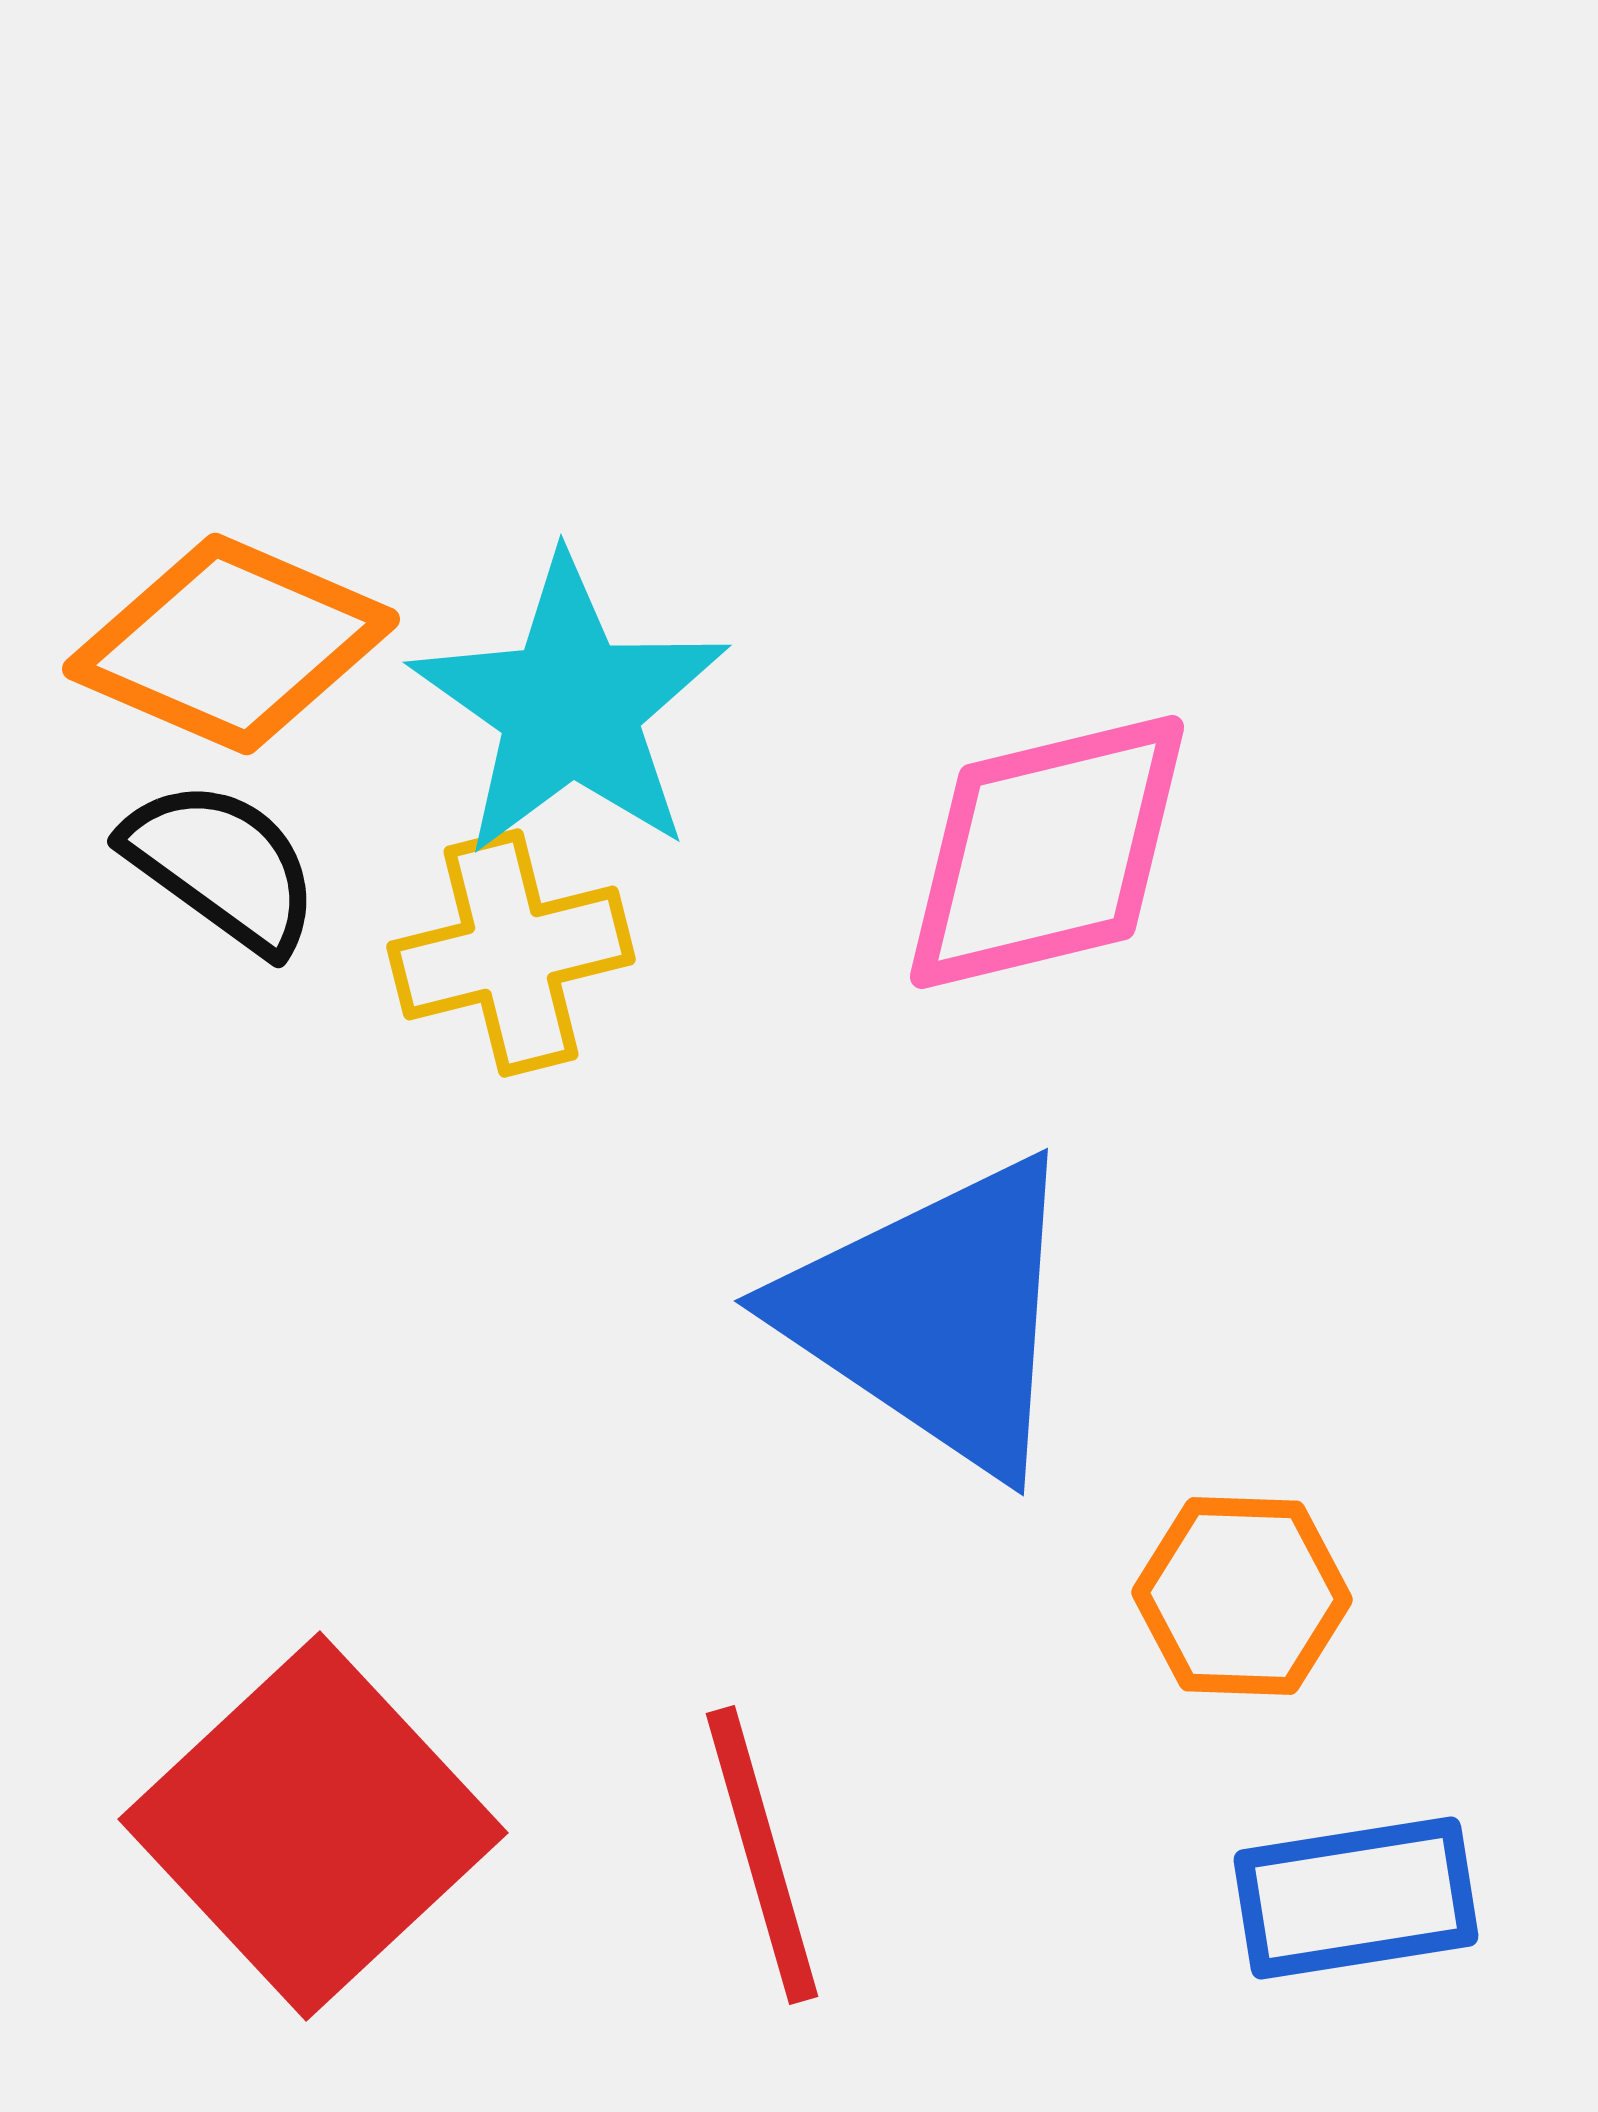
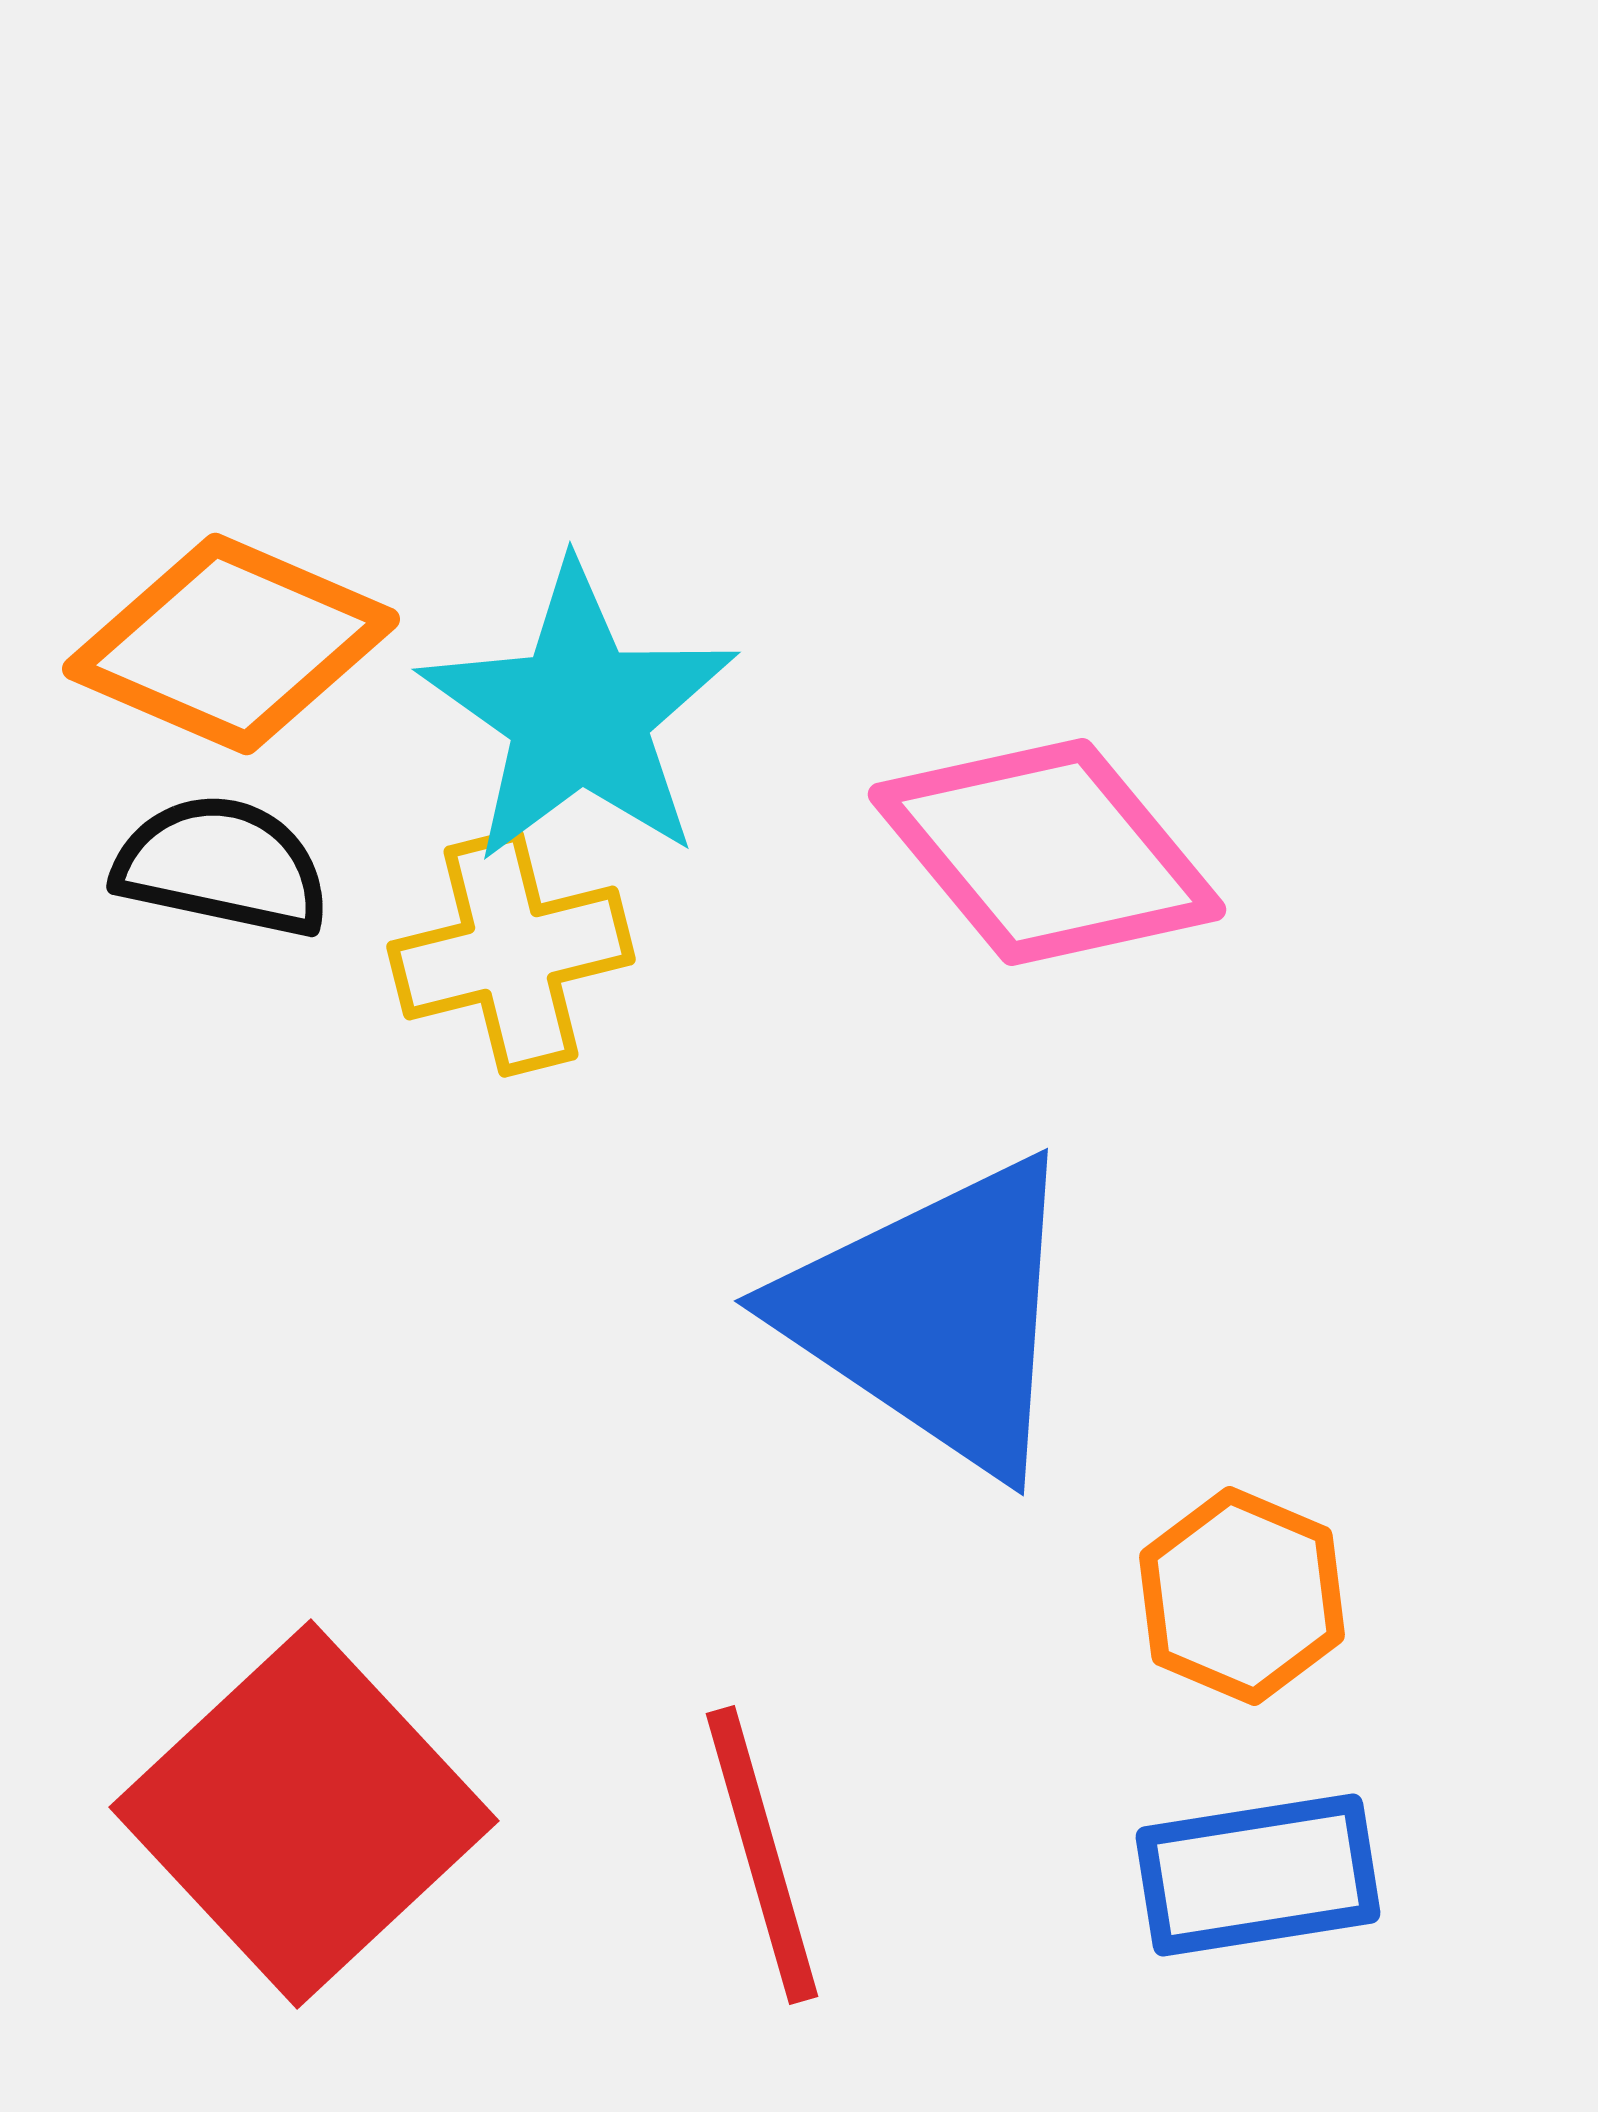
cyan star: moved 9 px right, 7 px down
pink diamond: rotated 64 degrees clockwise
black semicircle: rotated 24 degrees counterclockwise
orange hexagon: rotated 21 degrees clockwise
red square: moved 9 px left, 12 px up
blue rectangle: moved 98 px left, 23 px up
